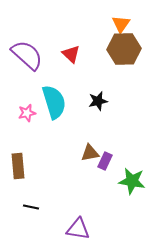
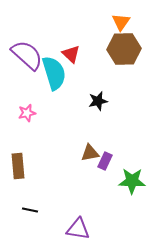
orange triangle: moved 2 px up
cyan semicircle: moved 29 px up
green star: rotated 8 degrees counterclockwise
black line: moved 1 px left, 3 px down
